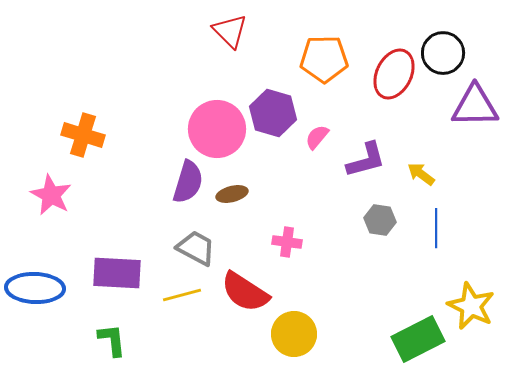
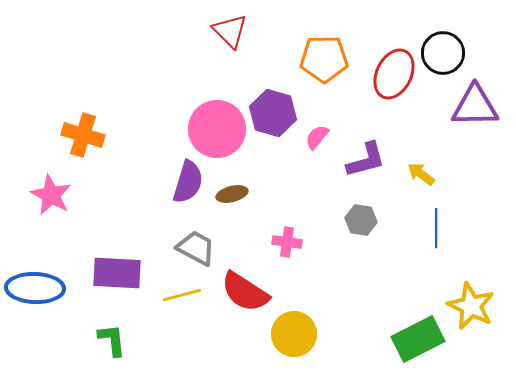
gray hexagon: moved 19 px left
